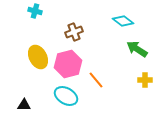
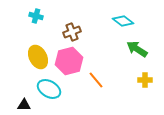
cyan cross: moved 1 px right, 5 px down
brown cross: moved 2 px left
pink hexagon: moved 1 px right, 3 px up
cyan ellipse: moved 17 px left, 7 px up
